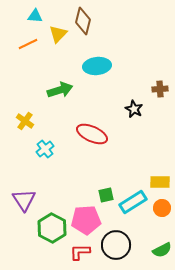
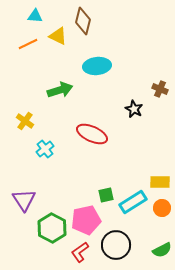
yellow triangle: moved 2 px down; rotated 48 degrees counterclockwise
brown cross: rotated 28 degrees clockwise
pink pentagon: rotated 8 degrees counterclockwise
red L-shape: rotated 35 degrees counterclockwise
